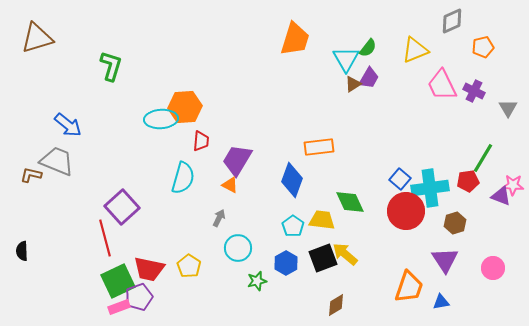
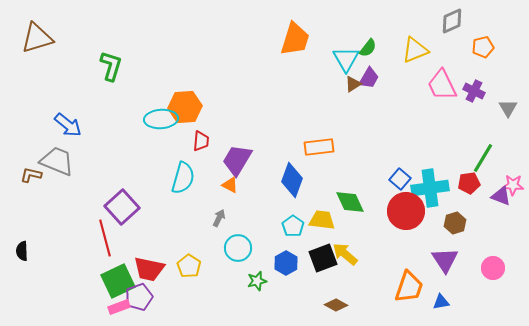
red pentagon at (468, 181): moved 1 px right, 2 px down
brown diamond at (336, 305): rotated 60 degrees clockwise
